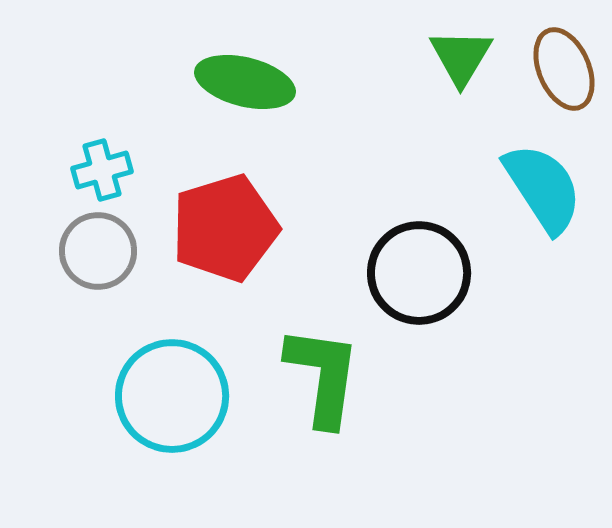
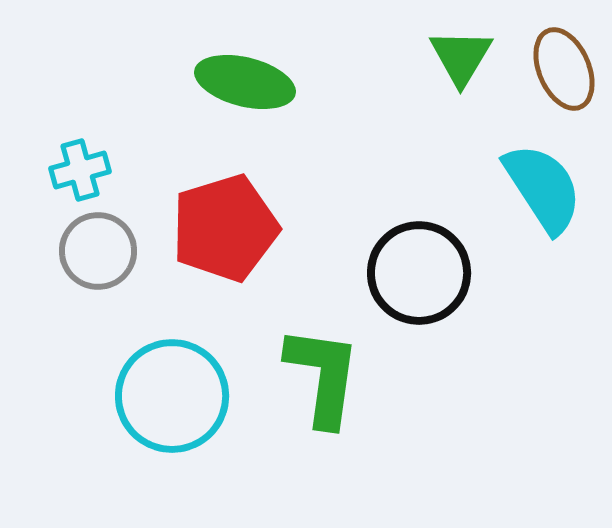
cyan cross: moved 22 px left
